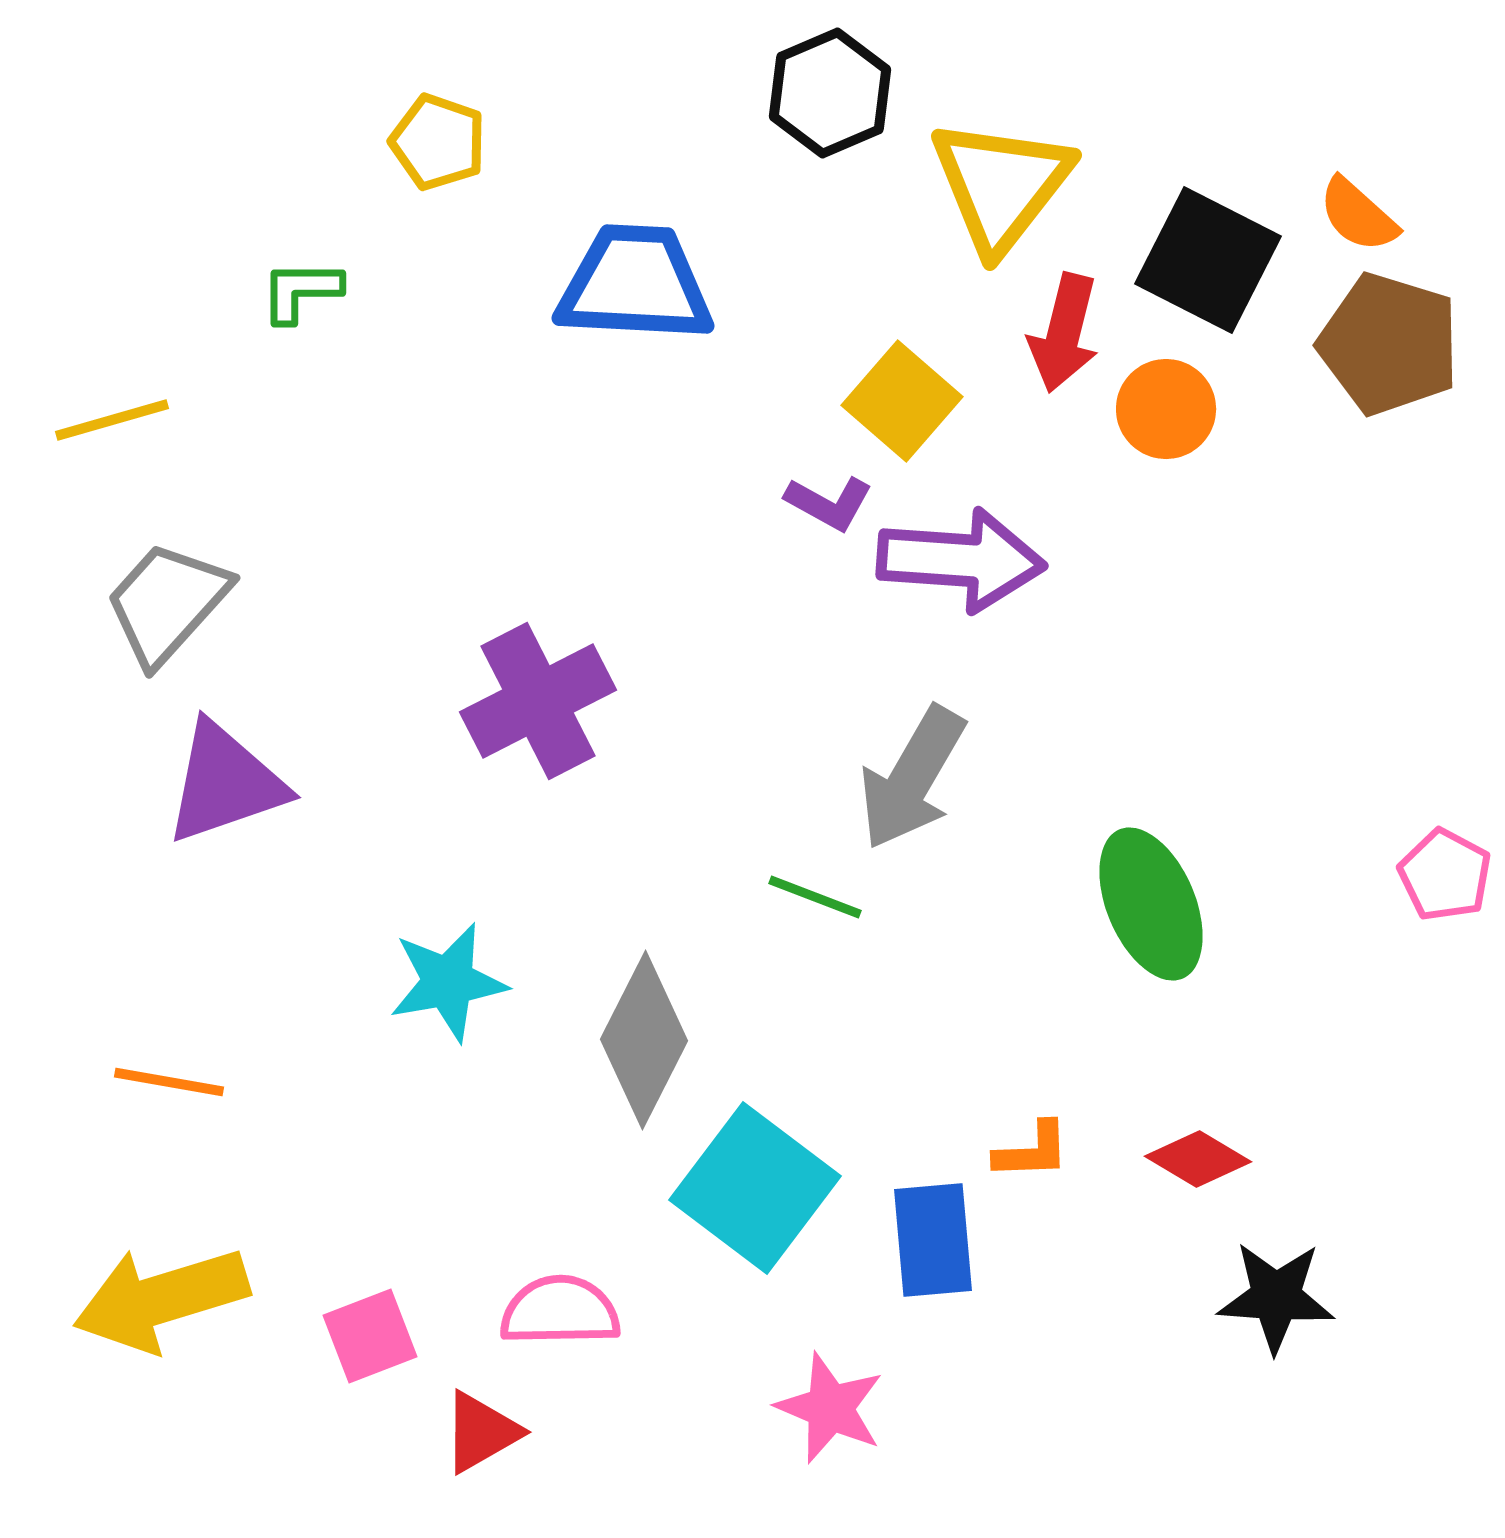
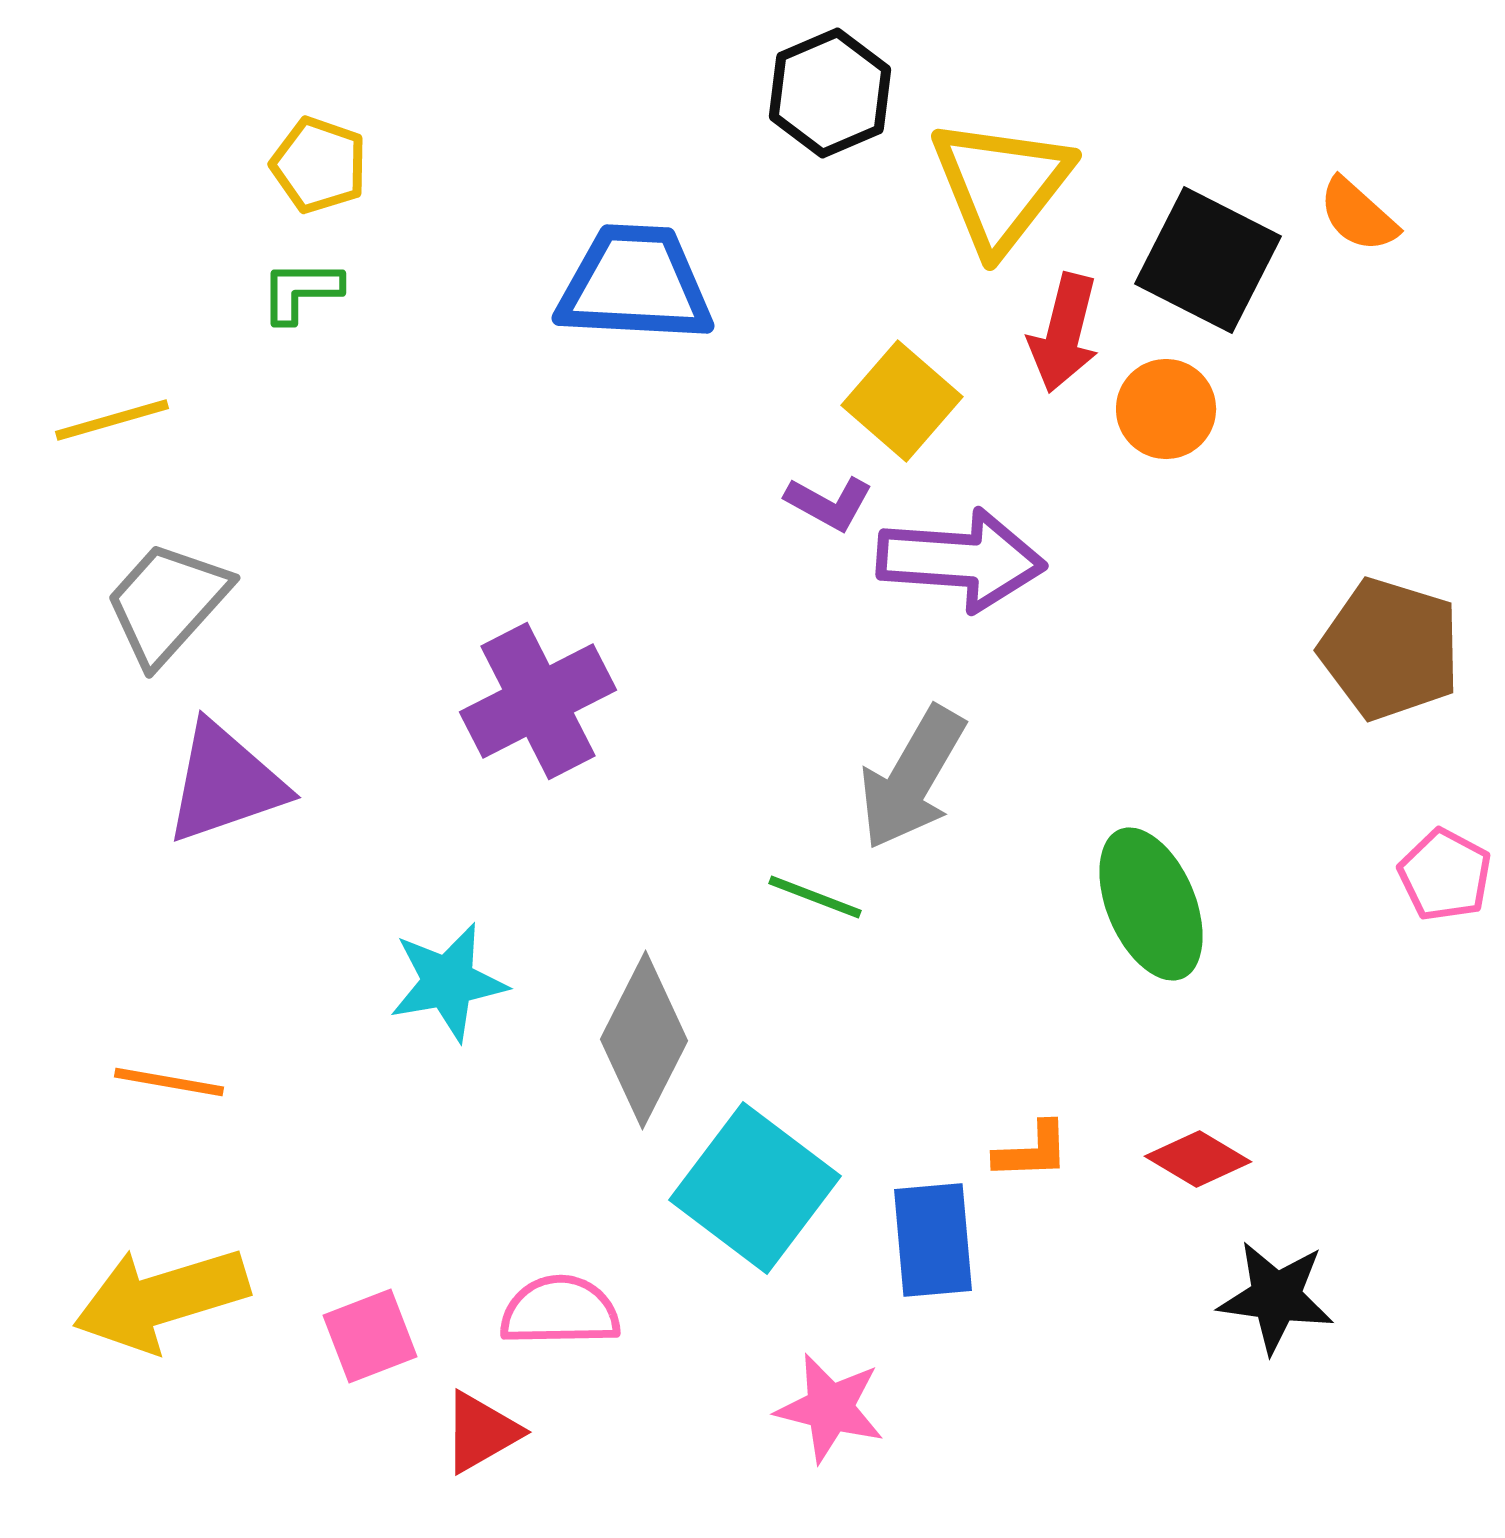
yellow pentagon: moved 119 px left, 23 px down
brown pentagon: moved 1 px right, 305 px down
black star: rotated 4 degrees clockwise
pink star: rotated 9 degrees counterclockwise
